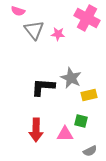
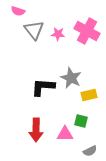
pink cross: moved 13 px down
